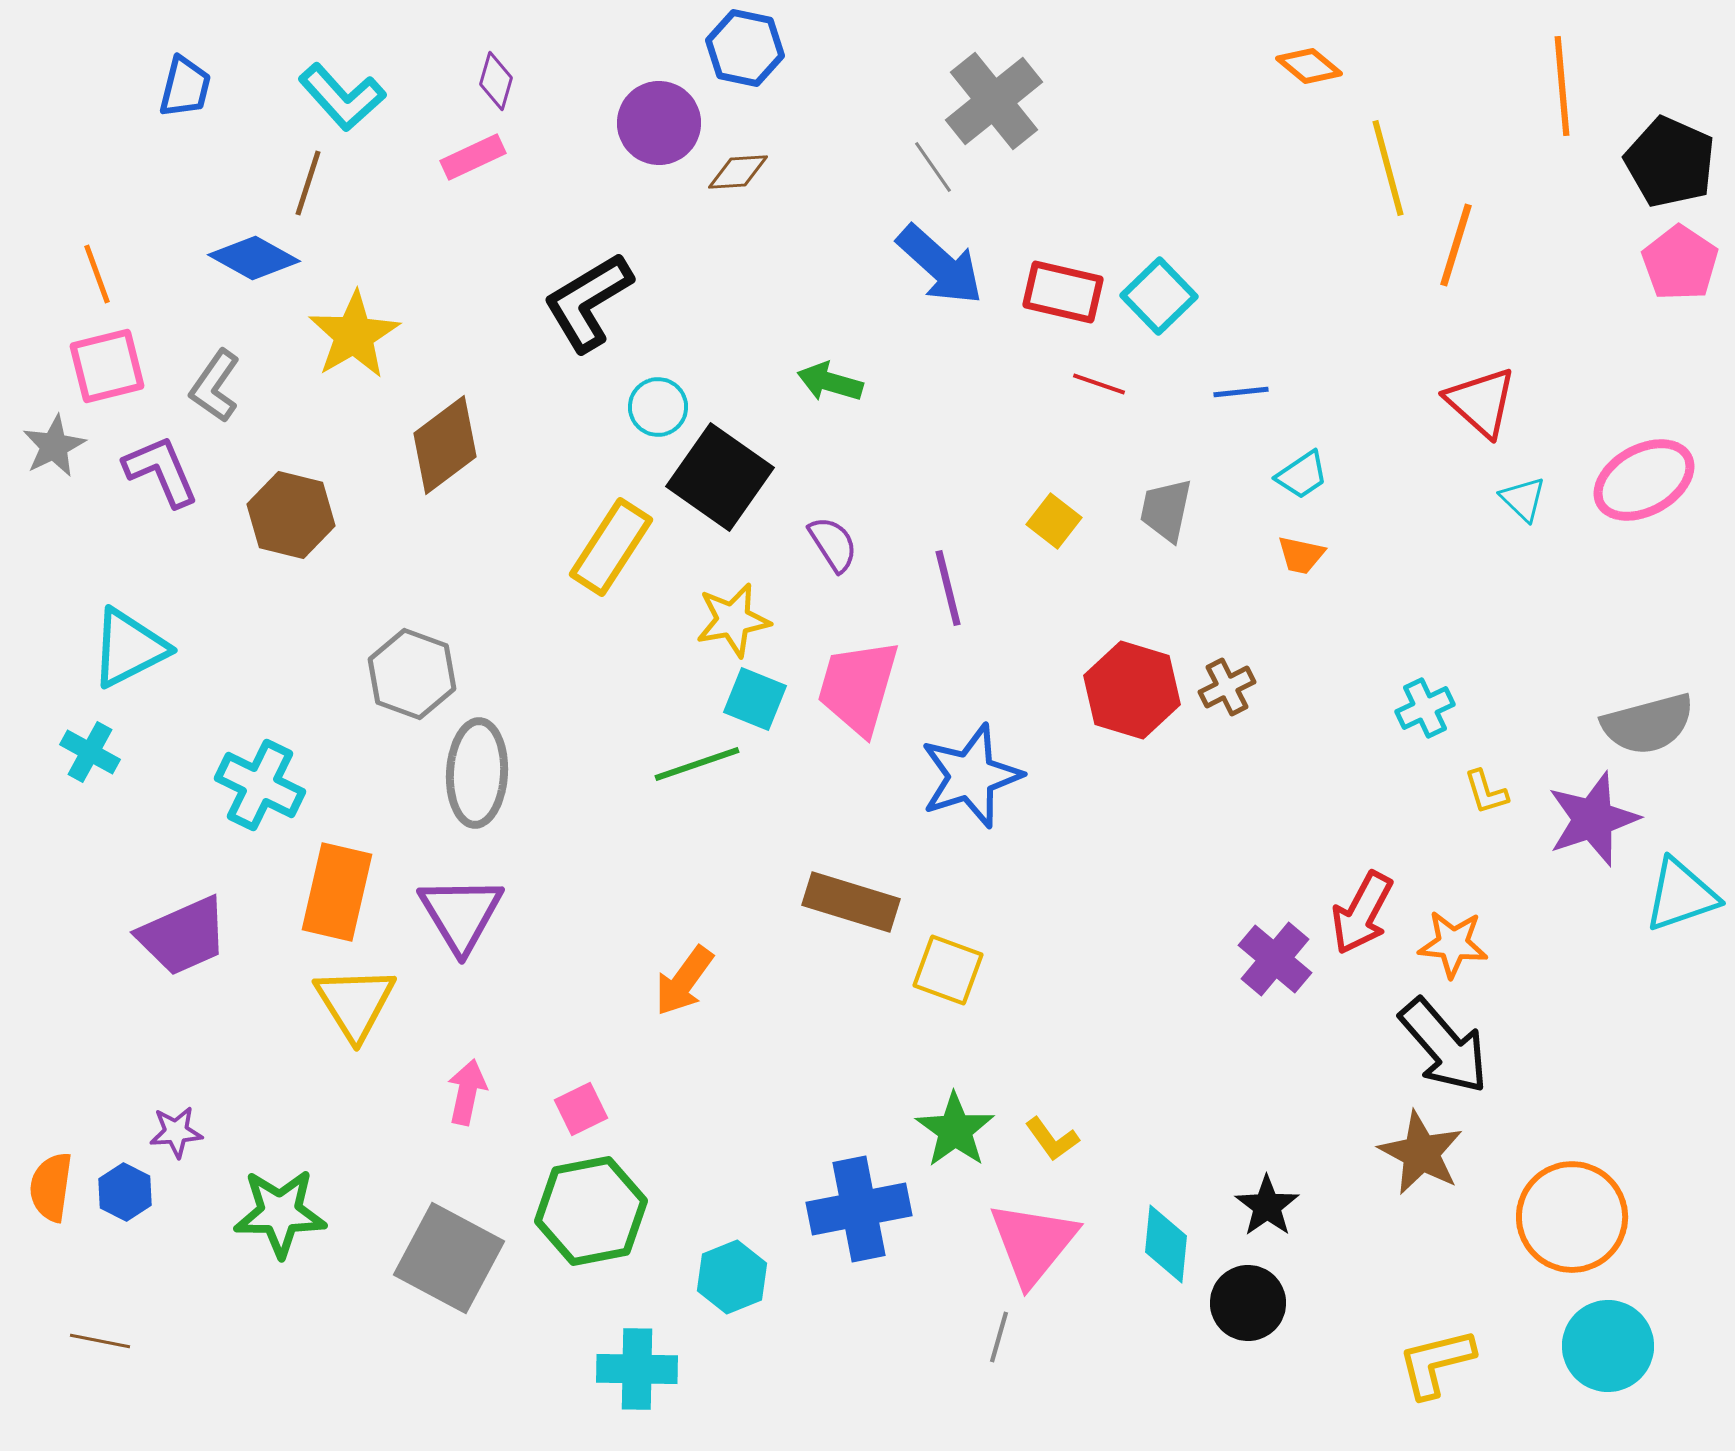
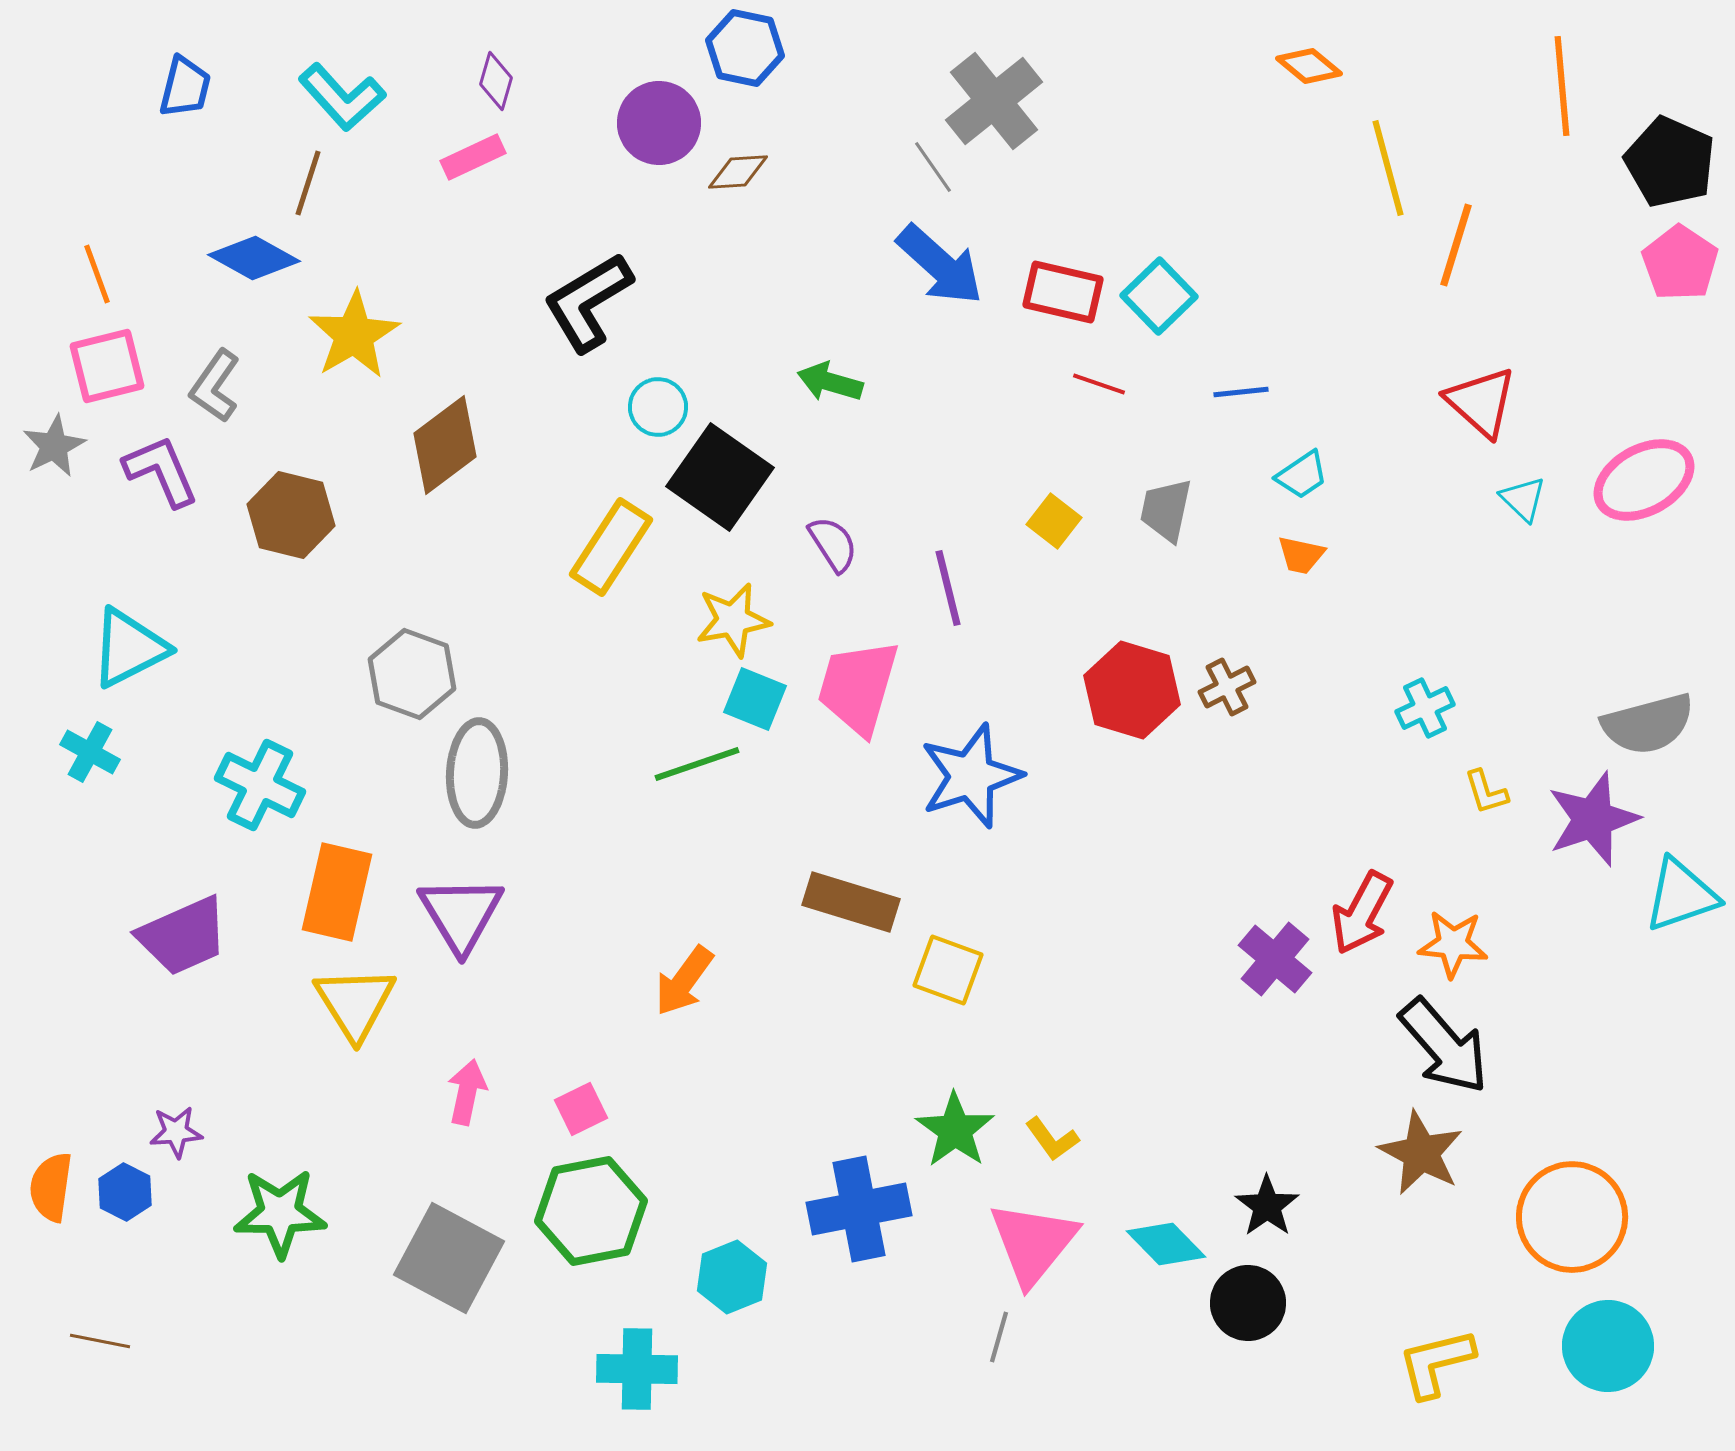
cyan diamond at (1166, 1244): rotated 50 degrees counterclockwise
